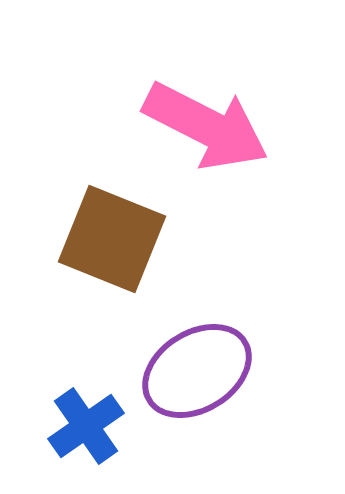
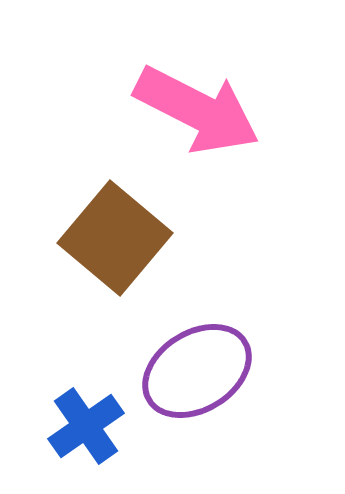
pink arrow: moved 9 px left, 16 px up
brown square: moved 3 px right, 1 px up; rotated 18 degrees clockwise
